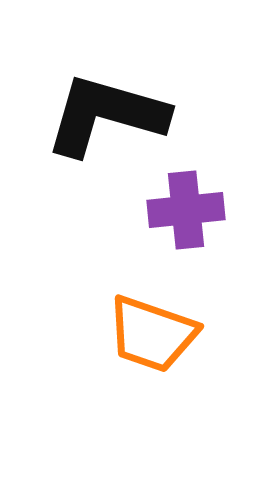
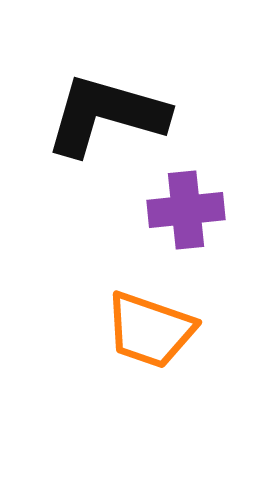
orange trapezoid: moved 2 px left, 4 px up
